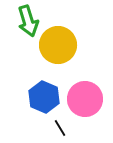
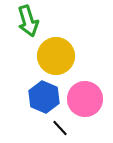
yellow circle: moved 2 px left, 11 px down
black line: rotated 12 degrees counterclockwise
